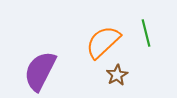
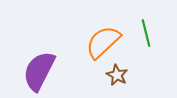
purple semicircle: moved 1 px left
brown star: rotated 15 degrees counterclockwise
